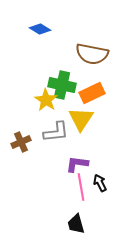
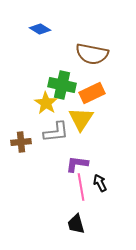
yellow star: moved 3 px down
brown cross: rotated 18 degrees clockwise
